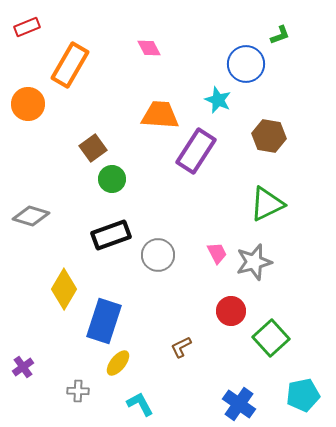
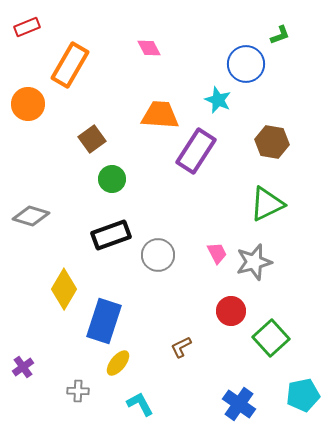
brown hexagon: moved 3 px right, 6 px down
brown square: moved 1 px left, 9 px up
